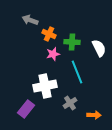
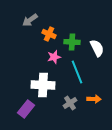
gray arrow: rotated 56 degrees counterclockwise
white semicircle: moved 2 px left
pink star: moved 1 px right, 3 px down
white cross: moved 2 px left, 1 px up; rotated 15 degrees clockwise
orange arrow: moved 16 px up
